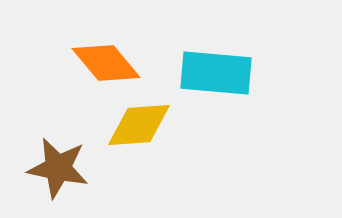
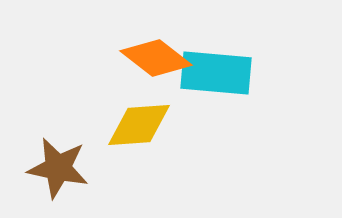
orange diamond: moved 50 px right, 5 px up; rotated 12 degrees counterclockwise
